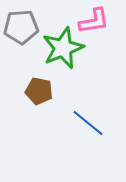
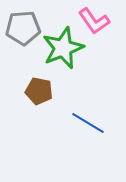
pink L-shape: rotated 64 degrees clockwise
gray pentagon: moved 2 px right, 1 px down
blue line: rotated 8 degrees counterclockwise
